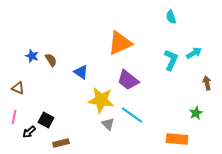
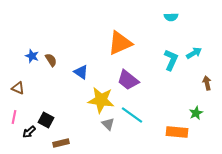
cyan semicircle: rotated 72 degrees counterclockwise
orange rectangle: moved 7 px up
